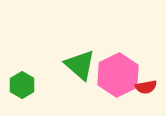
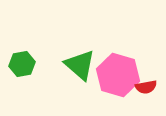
pink hexagon: rotated 18 degrees counterclockwise
green hexagon: moved 21 px up; rotated 20 degrees clockwise
